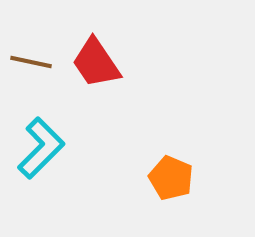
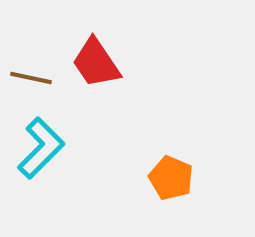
brown line: moved 16 px down
